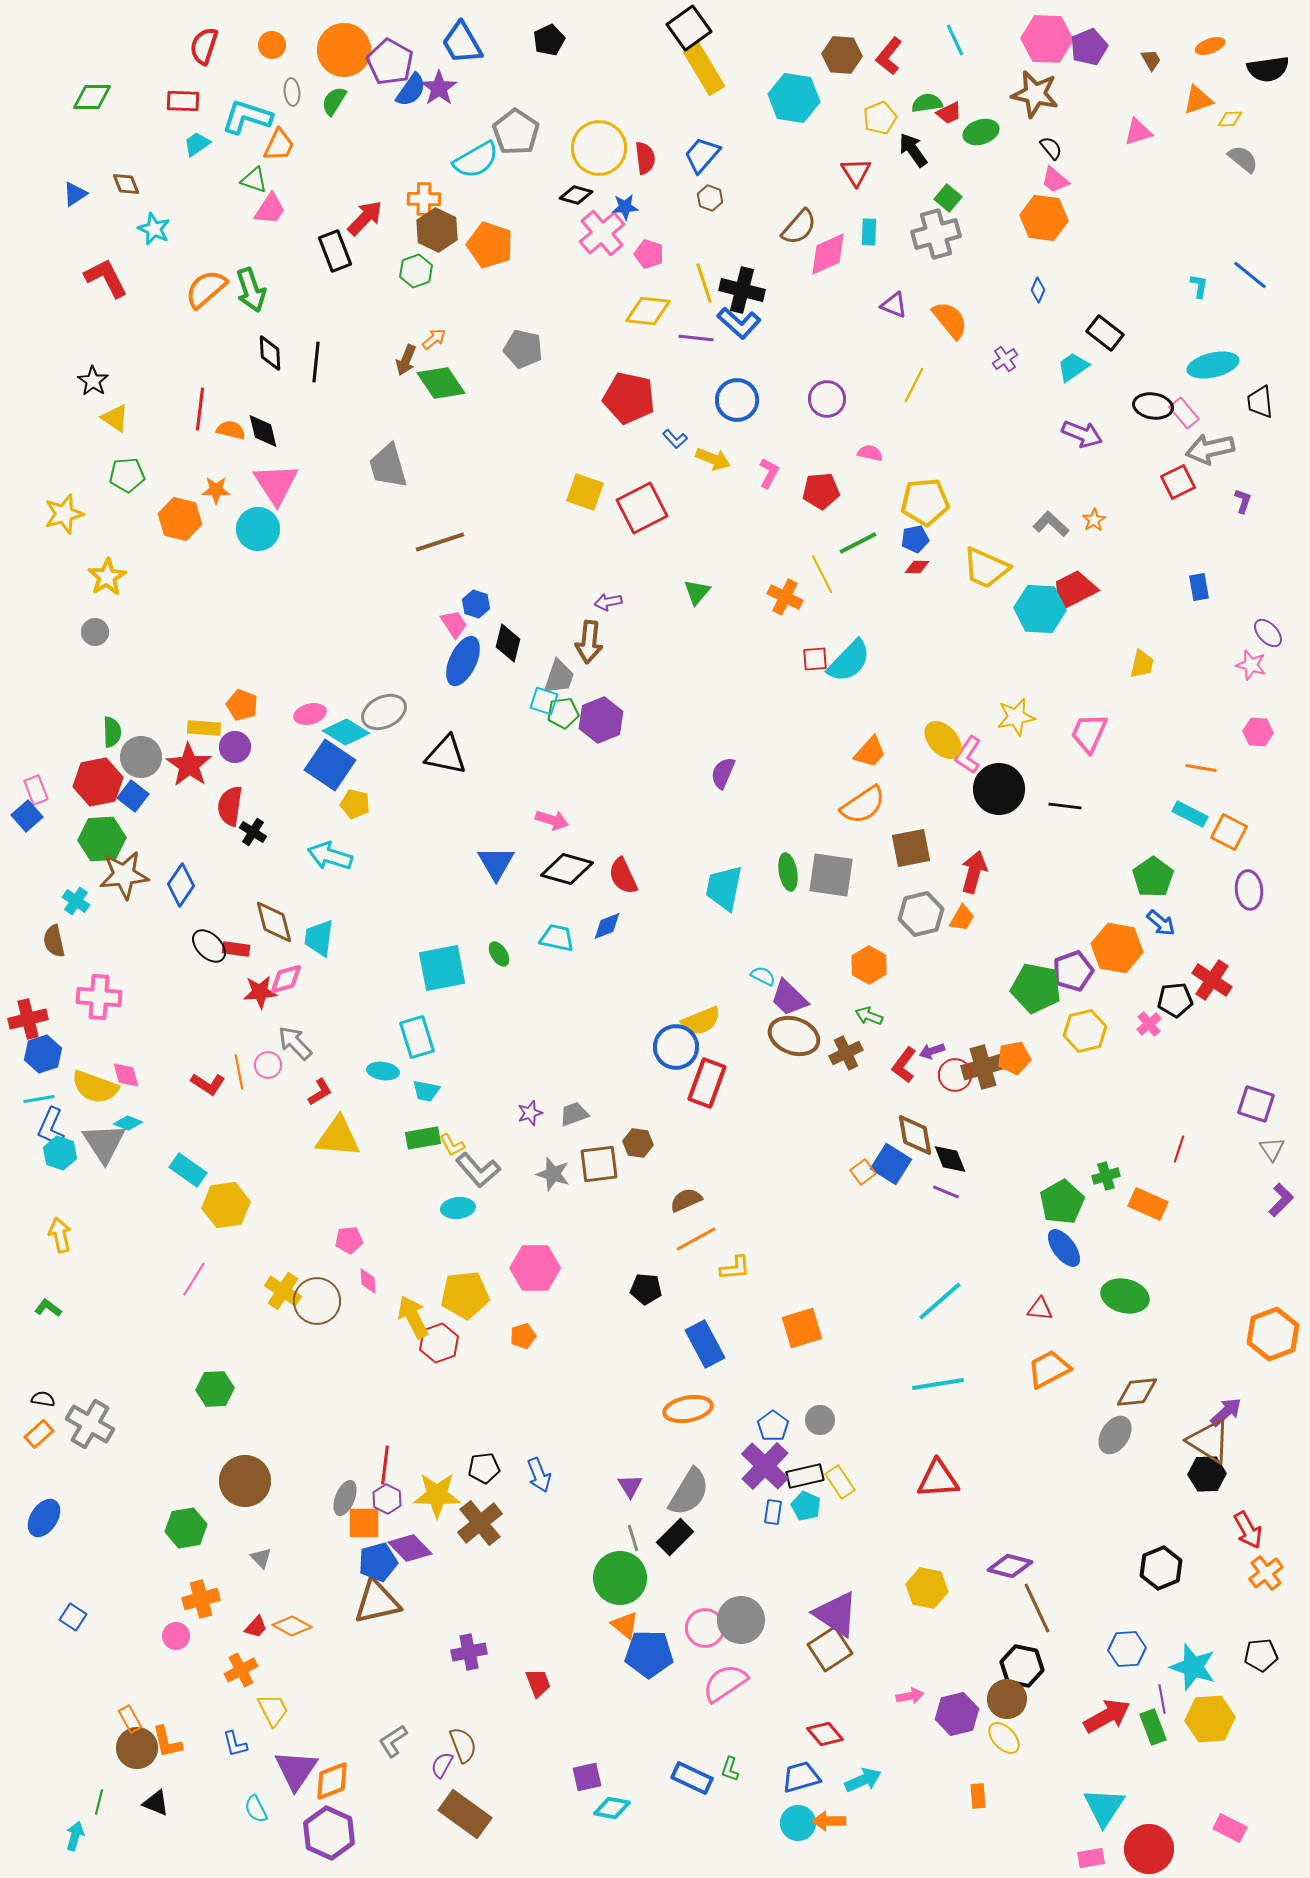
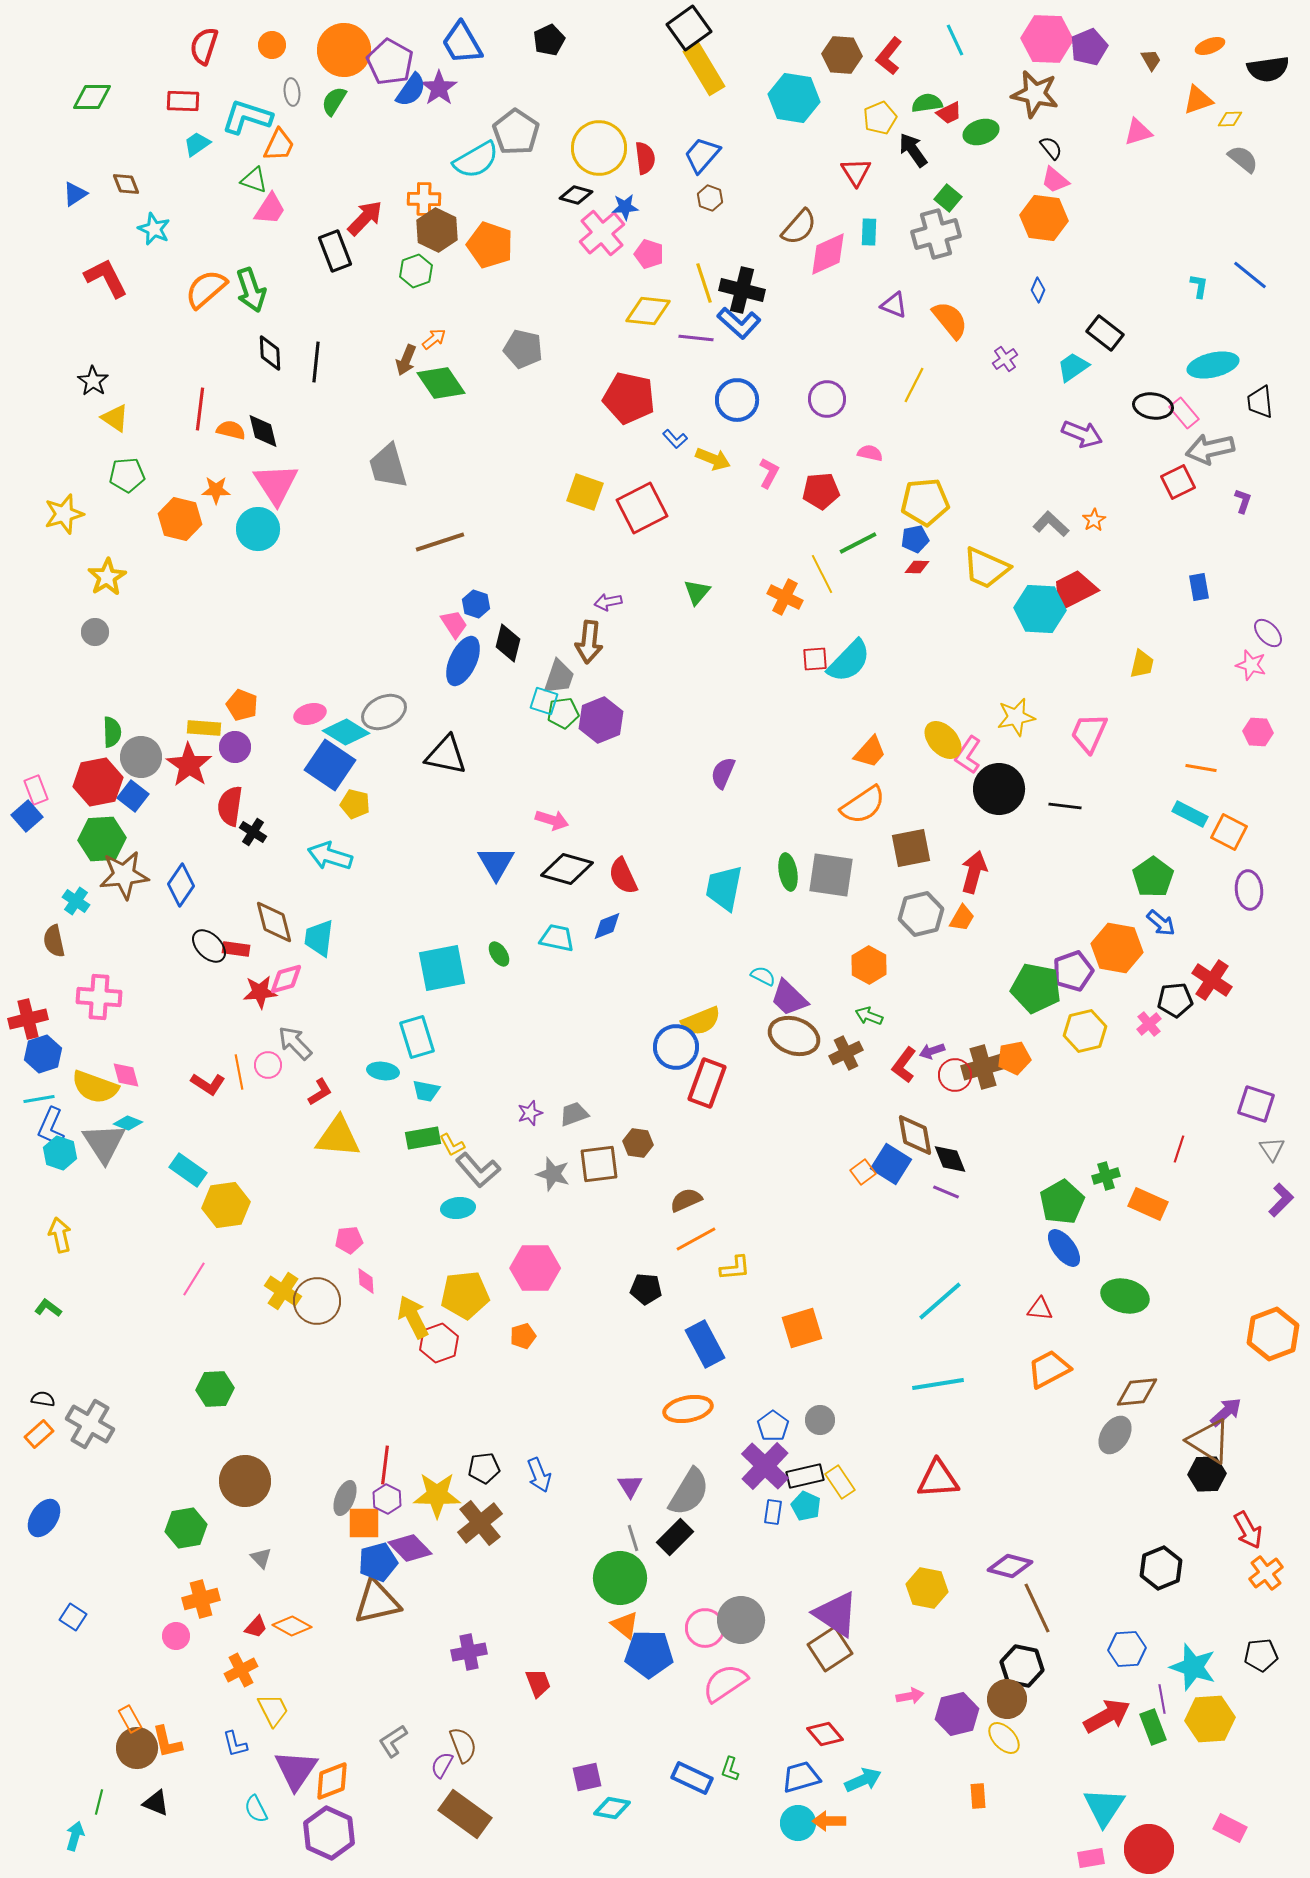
pink diamond at (368, 1281): moved 2 px left
